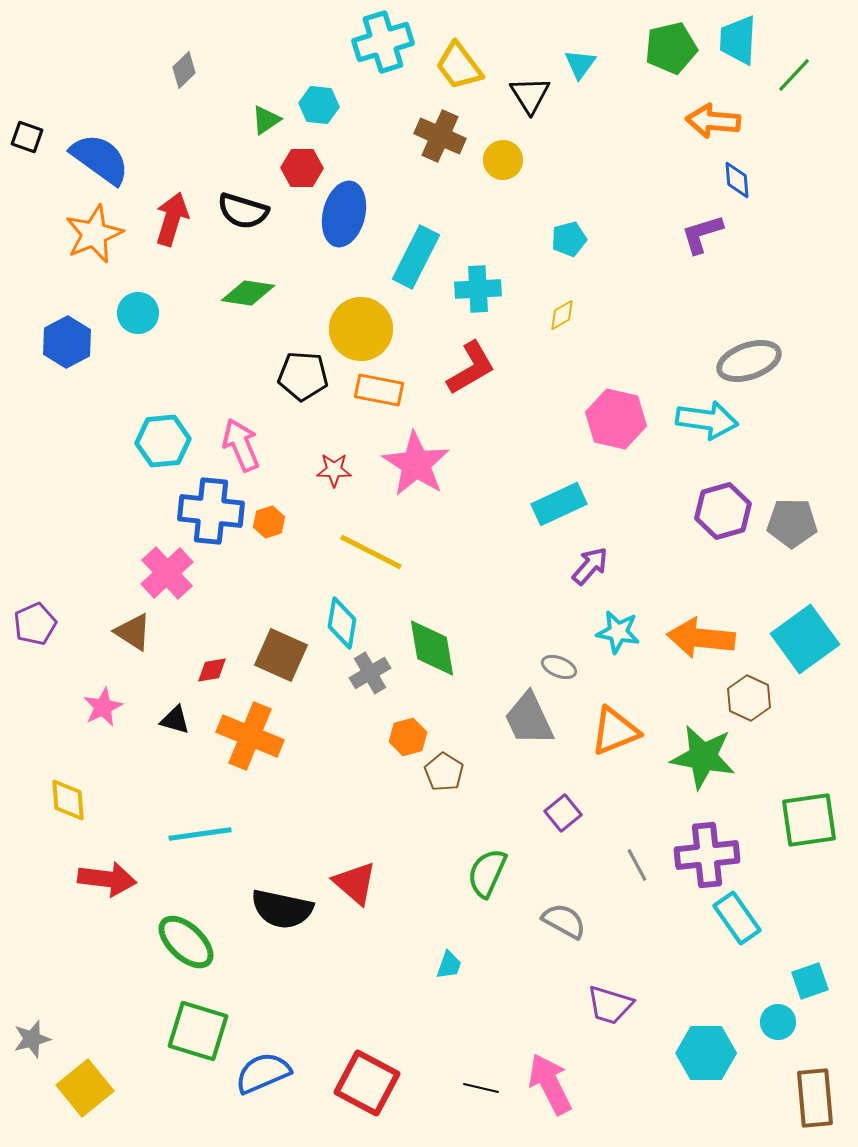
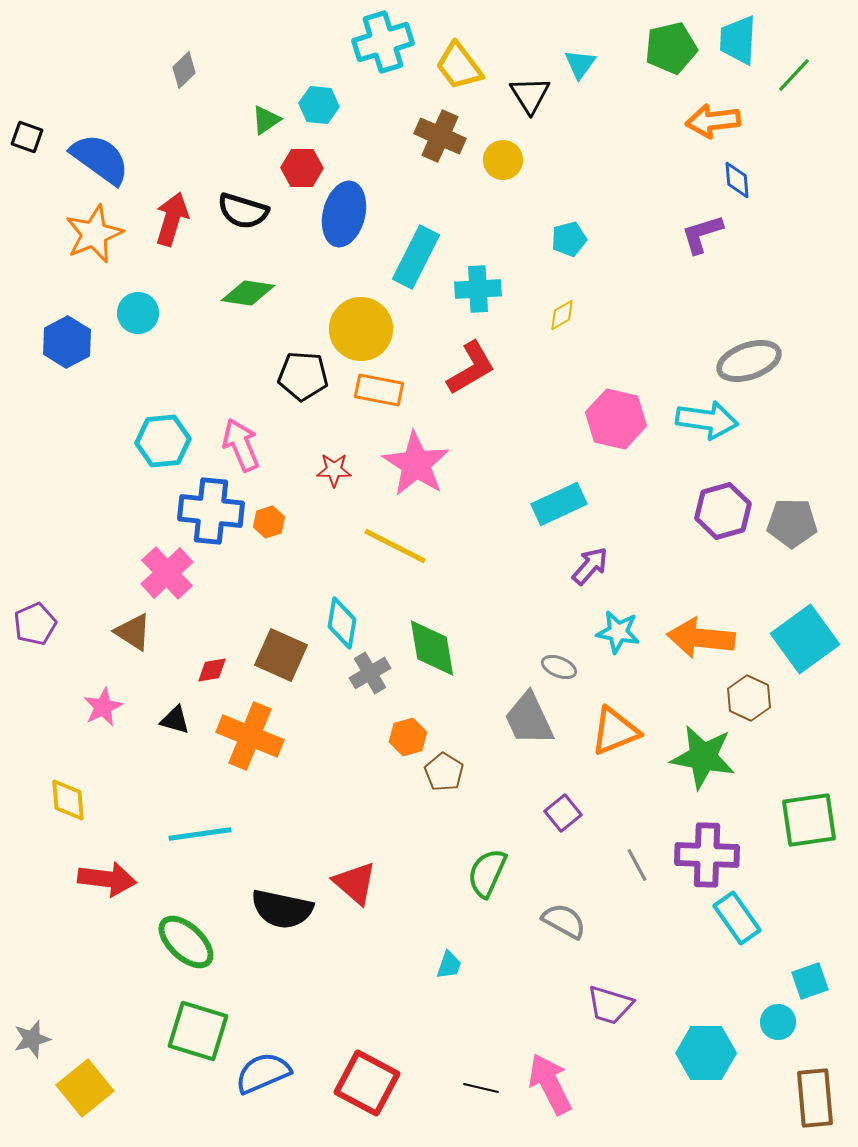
orange arrow at (713, 121): rotated 12 degrees counterclockwise
yellow line at (371, 552): moved 24 px right, 6 px up
purple cross at (707, 855): rotated 8 degrees clockwise
